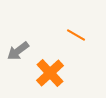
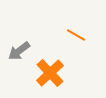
gray arrow: moved 1 px right
